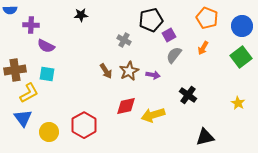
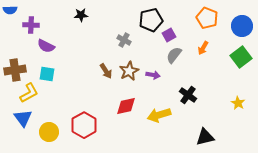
yellow arrow: moved 6 px right
